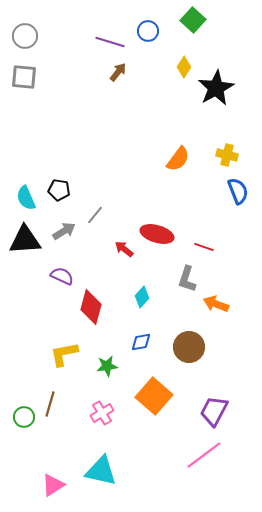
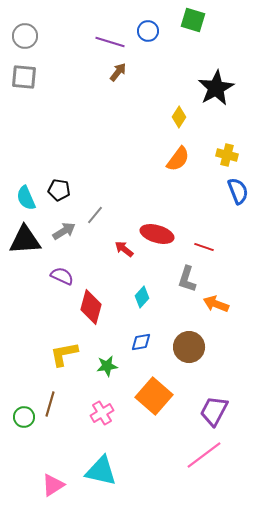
green square: rotated 25 degrees counterclockwise
yellow diamond: moved 5 px left, 50 px down
